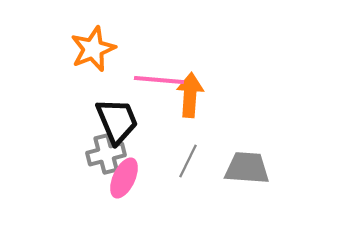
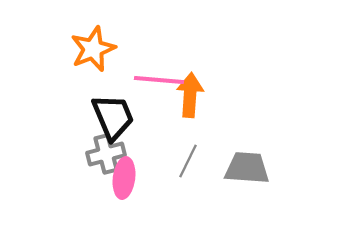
black trapezoid: moved 4 px left, 4 px up
pink ellipse: rotated 18 degrees counterclockwise
